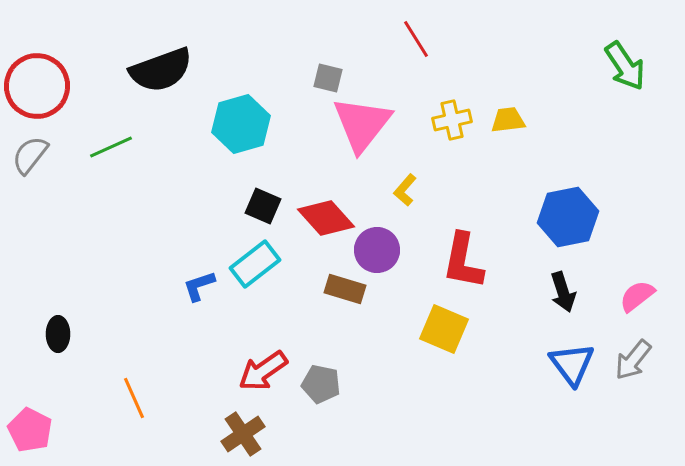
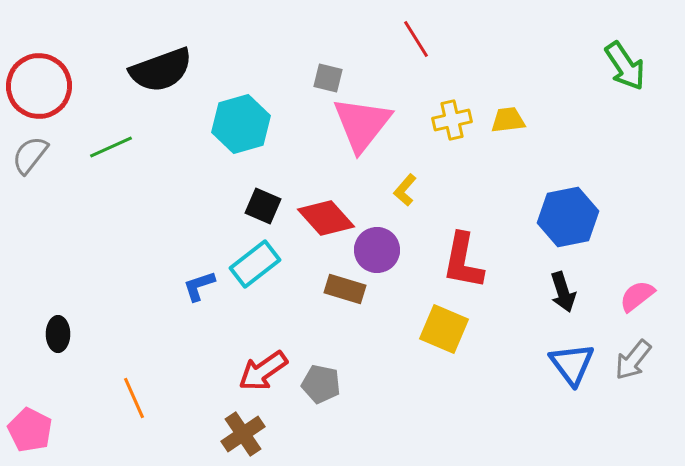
red circle: moved 2 px right
